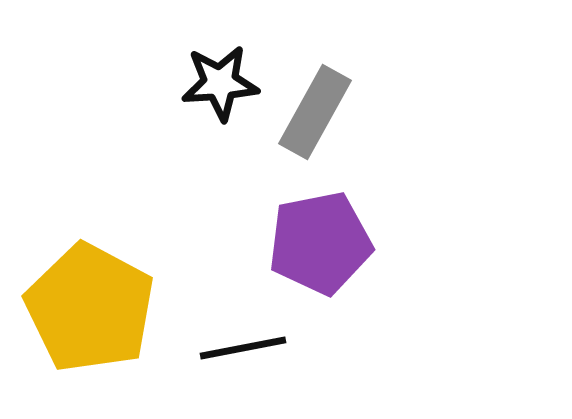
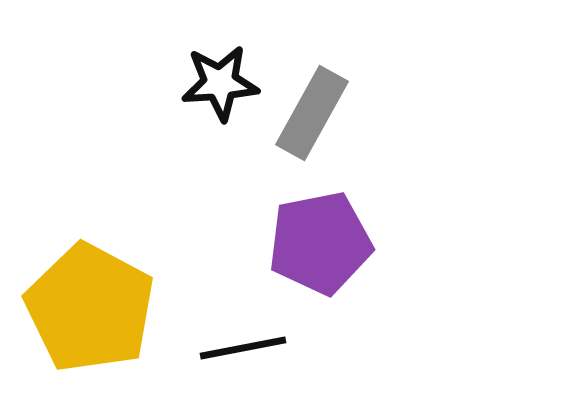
gray rectangle: moved 3 px left, 1 px down
